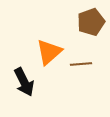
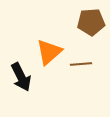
brown pentagon: rotated 16 degrees clockwise
black arrow: moved 3 px left, 5 px up
